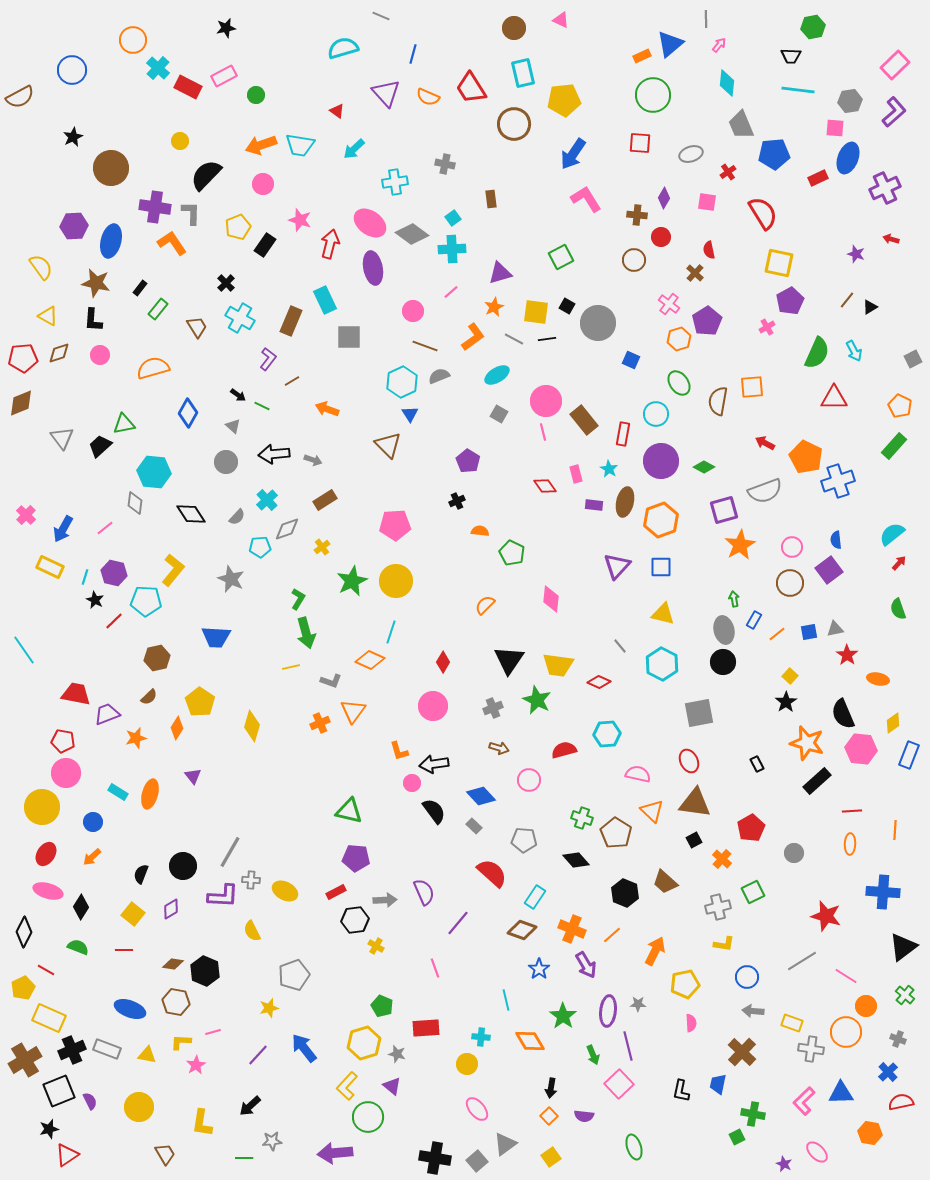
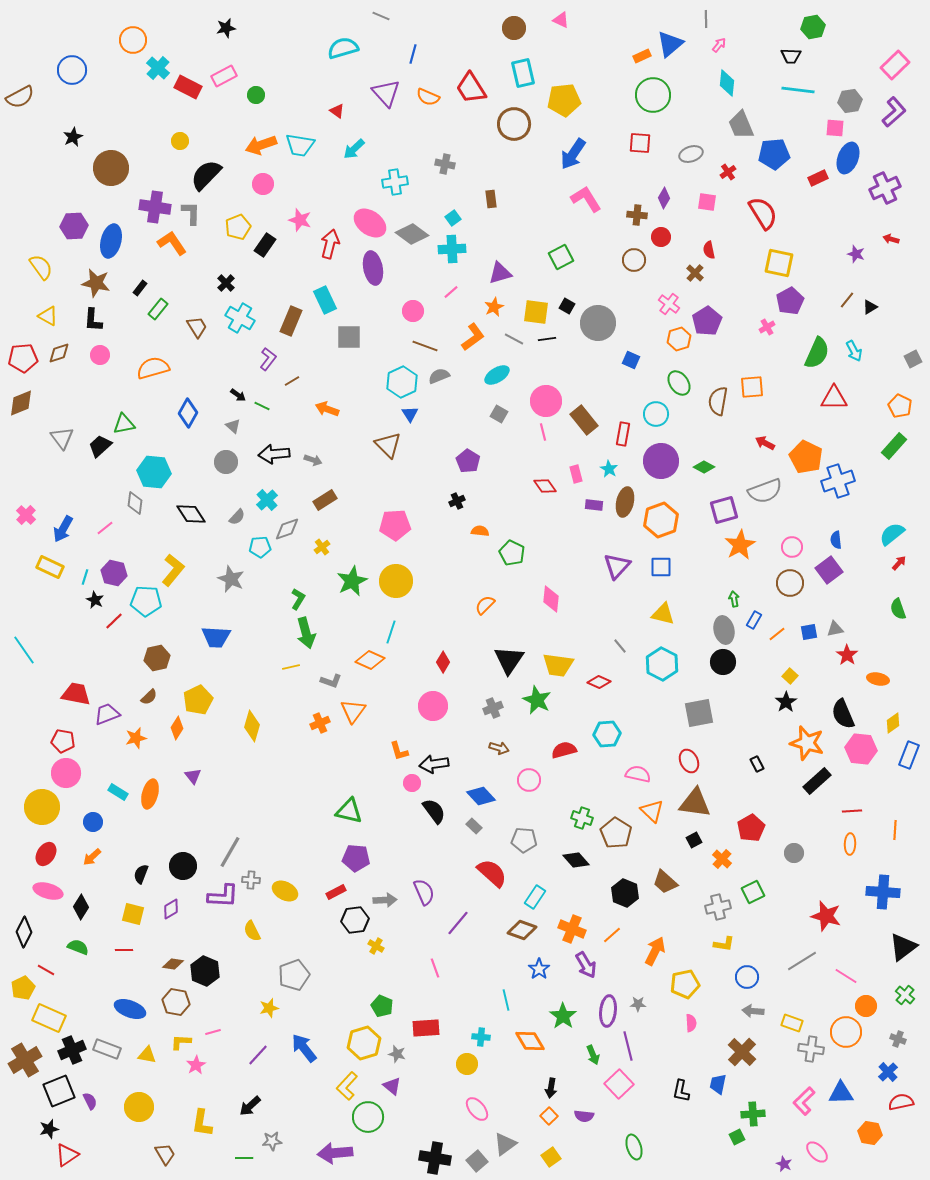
yellow pentagon at (200, 702): moved 2 px left, 2 px up; rotated 12 degrees clockwise
yellow square at (133, 914): rotated 25 degrees counterclockwise
green cross at (753, 1114): rotated 15 degrees counterclockwise
